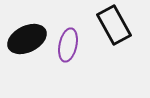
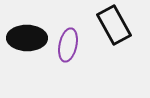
black ellipse: moved 1 px up; rotated 27 degrees clockwise
